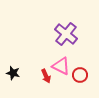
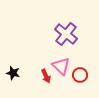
pink triangle: rotated 18 degrees clockwise
